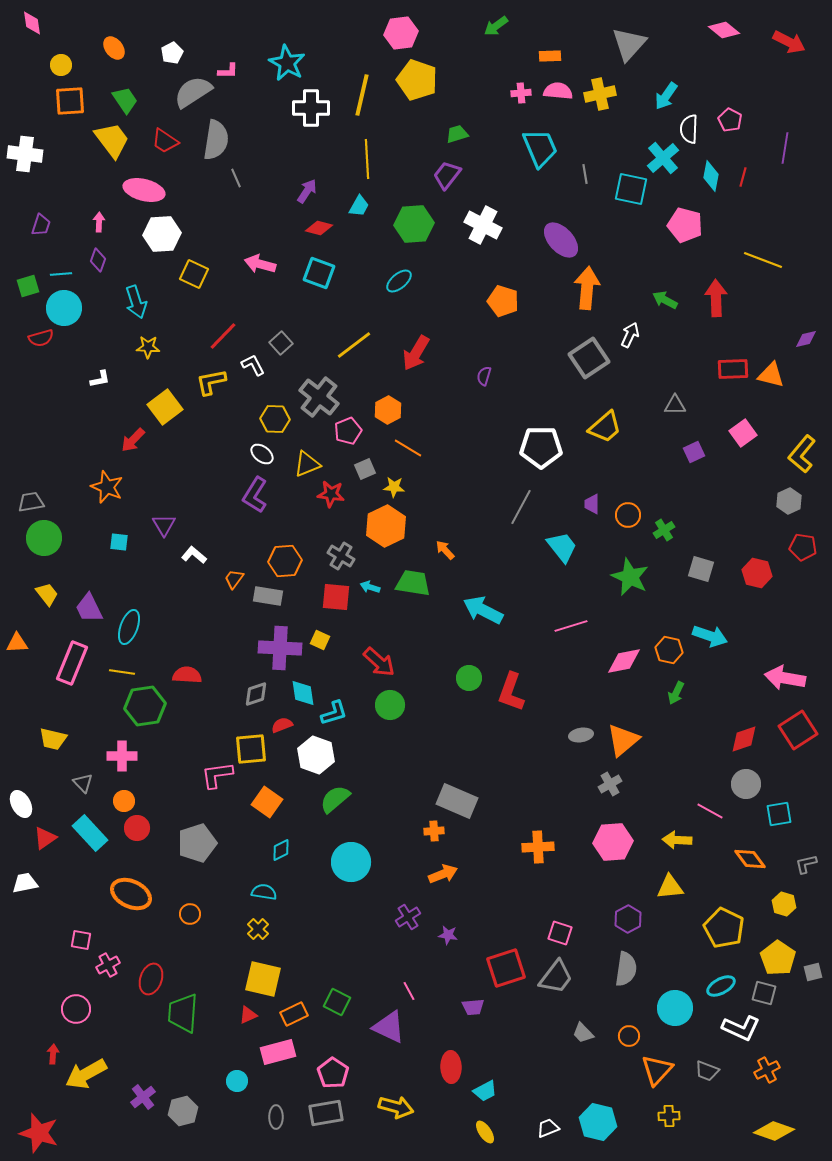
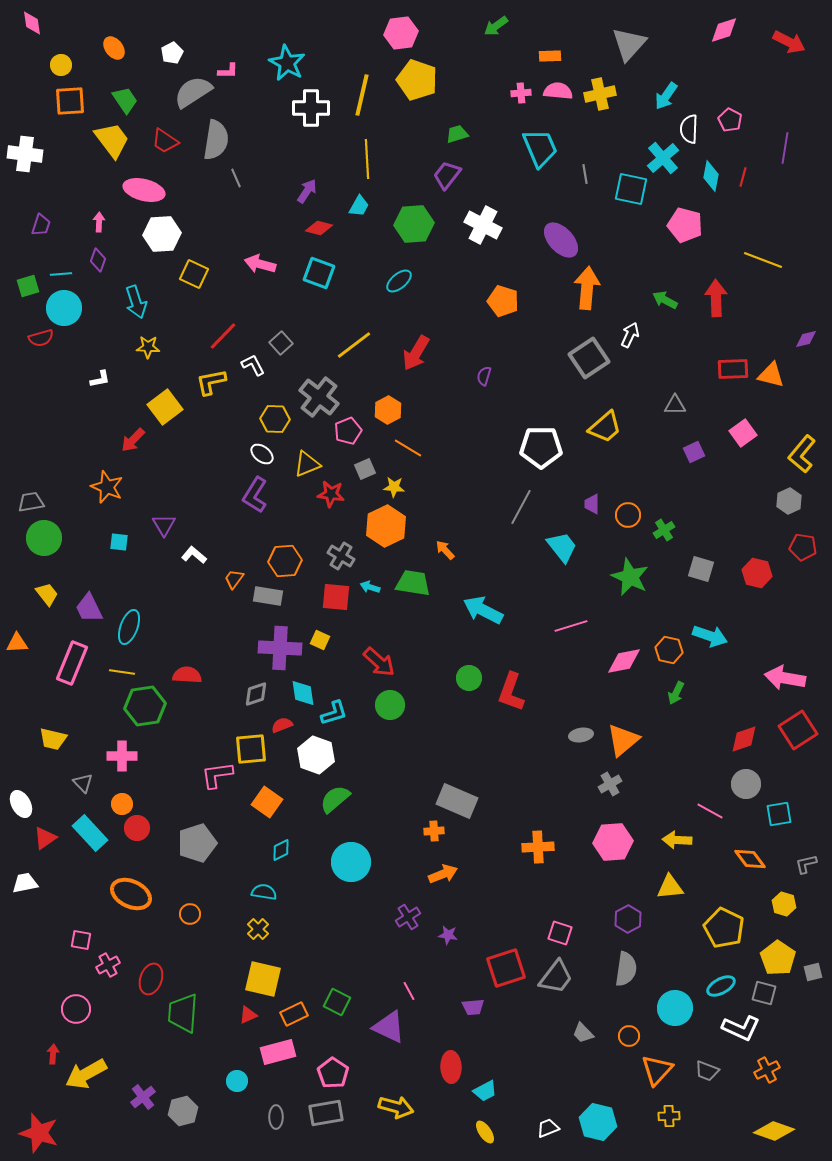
pink diamond at (724, 30): rotated 56 degrees counterclockwise
orange circle at (124, 801): moved 2 px left, 3 px down
